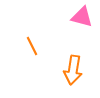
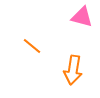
orange line: rotated 24 degrees counterclockwise
